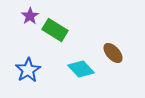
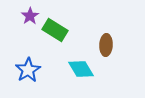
brown ellipse: moved 7 px left, 8 px up; rotated 45 degrees clockwise
cyan diamond: rotated 12 degrees clockwise
